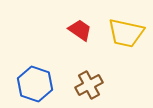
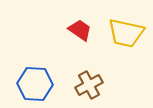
blue hexagon: rotated 16 degrees counterclockwise
